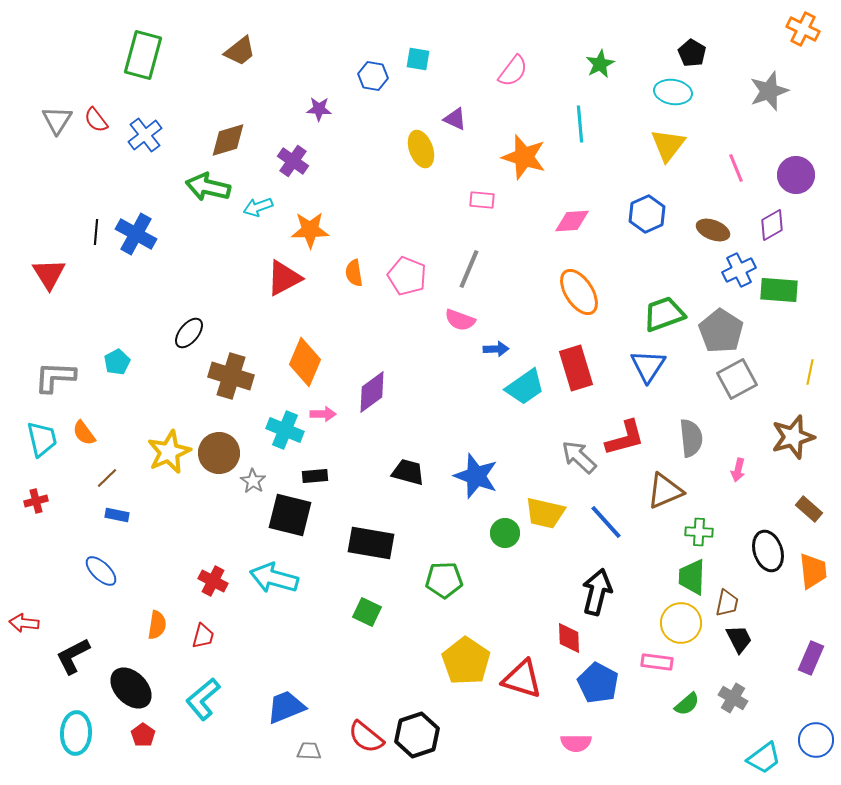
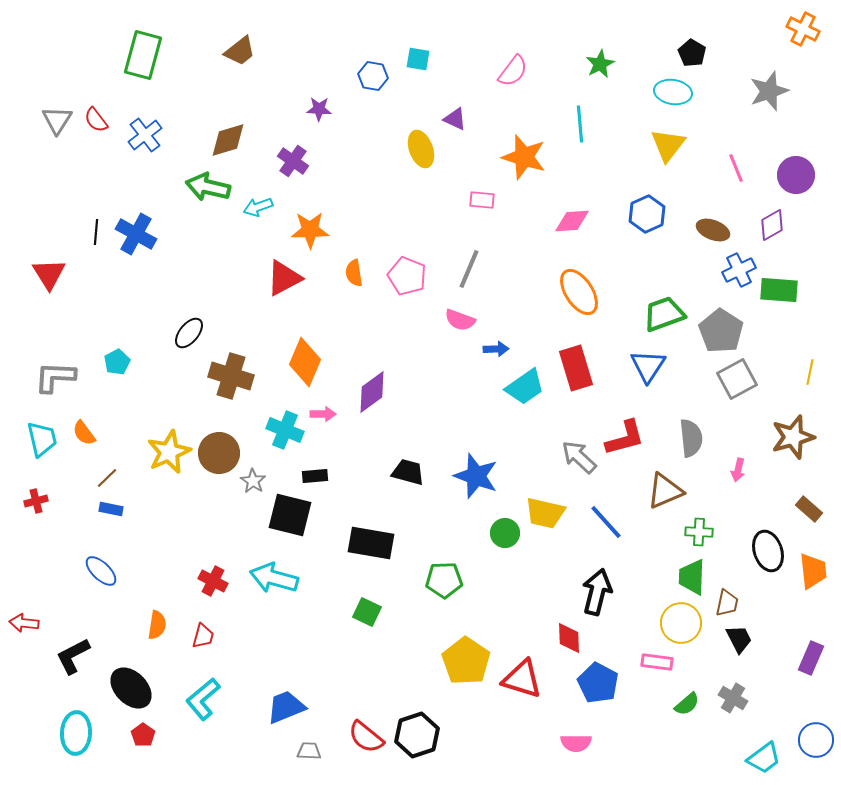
blue rectangle at (117, 515): moved 6 px left, 6 px up
